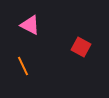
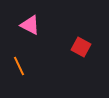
orange line: moved 4 px left
